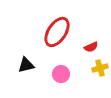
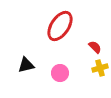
red ellipse: moved 3 px right, 6 px up
red semicircle: moved 4 px right; rotated 112 degrees counterclockwise
pink circle: moved 1 px left, 1 px up
